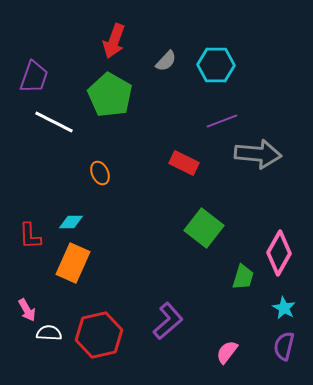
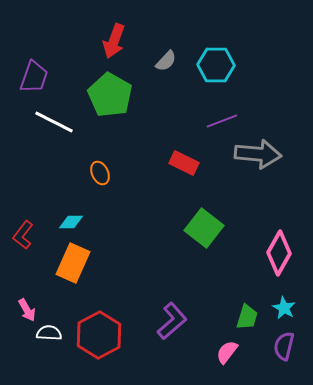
red L-shape: moved 7 px left, 1 px up; rotated 40 degrees clockwise
green trapezoid: moved 4 px right, 40 px down
purple L-shape: moved 4 px right
red hexagon: rotated 15 degrees counterclockwise
